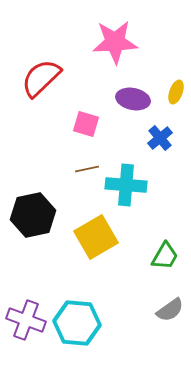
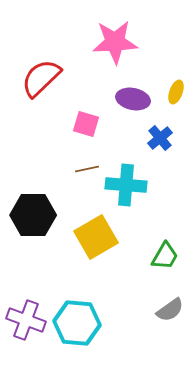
black hexagon: rotated 12 degrees clockwise
